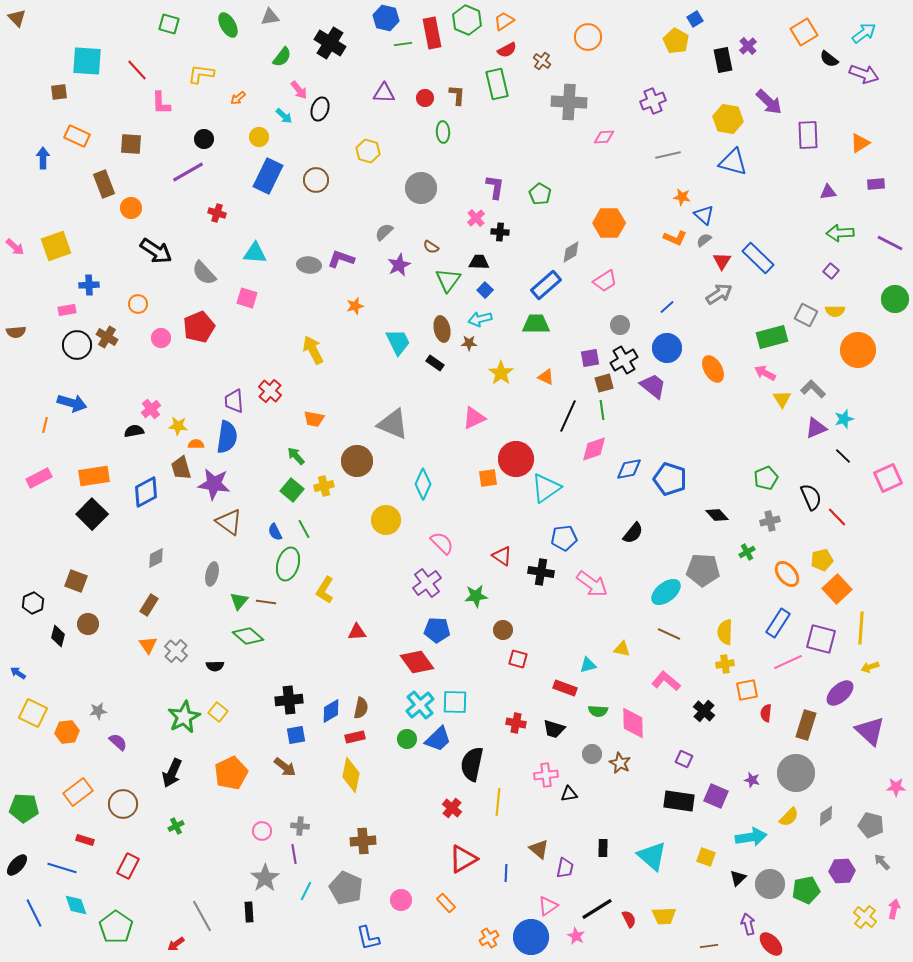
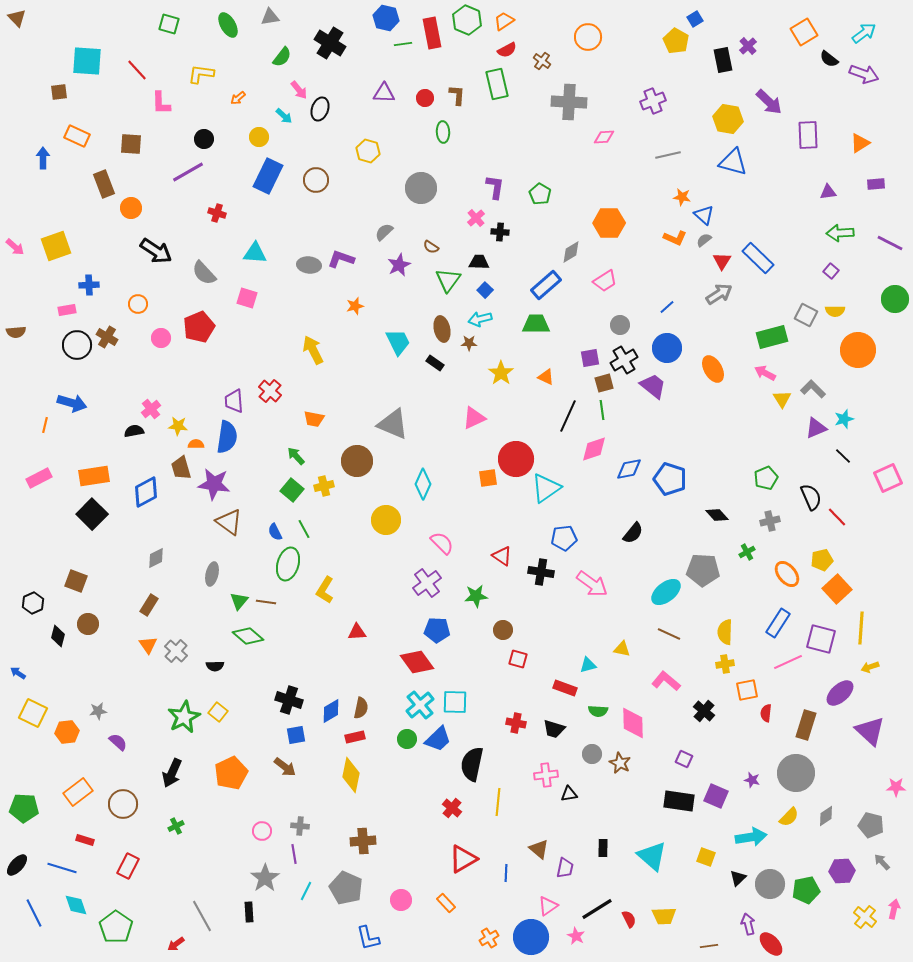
black cross at (289, 700): rotated 24 degrees clockwise
